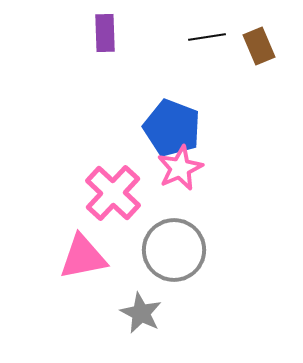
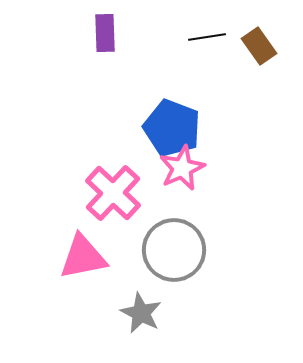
brown rectangle: rotated 12 degrees counterclockwise
pink star: moved 2 px right
